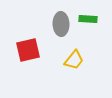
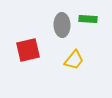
gray ellipse: moved 1 px right, 1 px down
